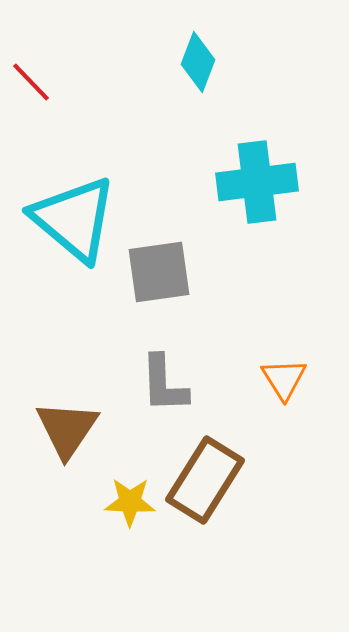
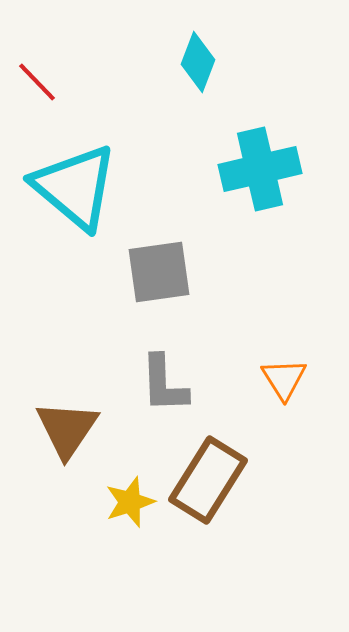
red line: moved 6 px right
cyan cross: moved 3 px right, 13 px up; rotated 6 degrees counterclockwise
cyan triangle: moved 1 px right, 32 px up
brown rectangle: moved 3 px right
yellow star: rotated 21 degrees counterclockwise
